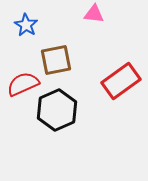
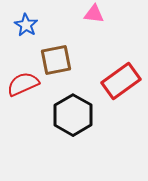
black hexagon: moved 16 px right, 5 px down; rotated 6 degrees counterclockwise
